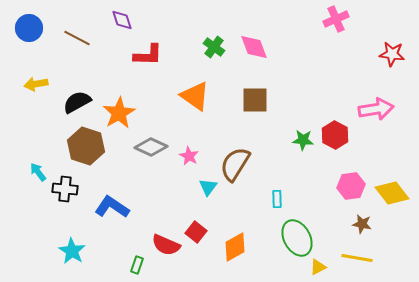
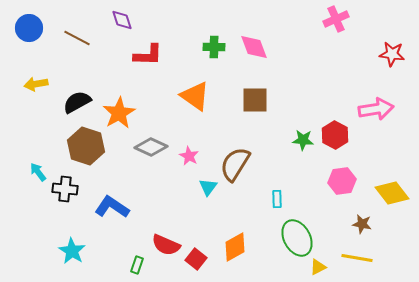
green cross: rotated 35 degrees counterclockwise
pink hexagon: moved 9 px left, 5 px up
red square: moved 27 px down
